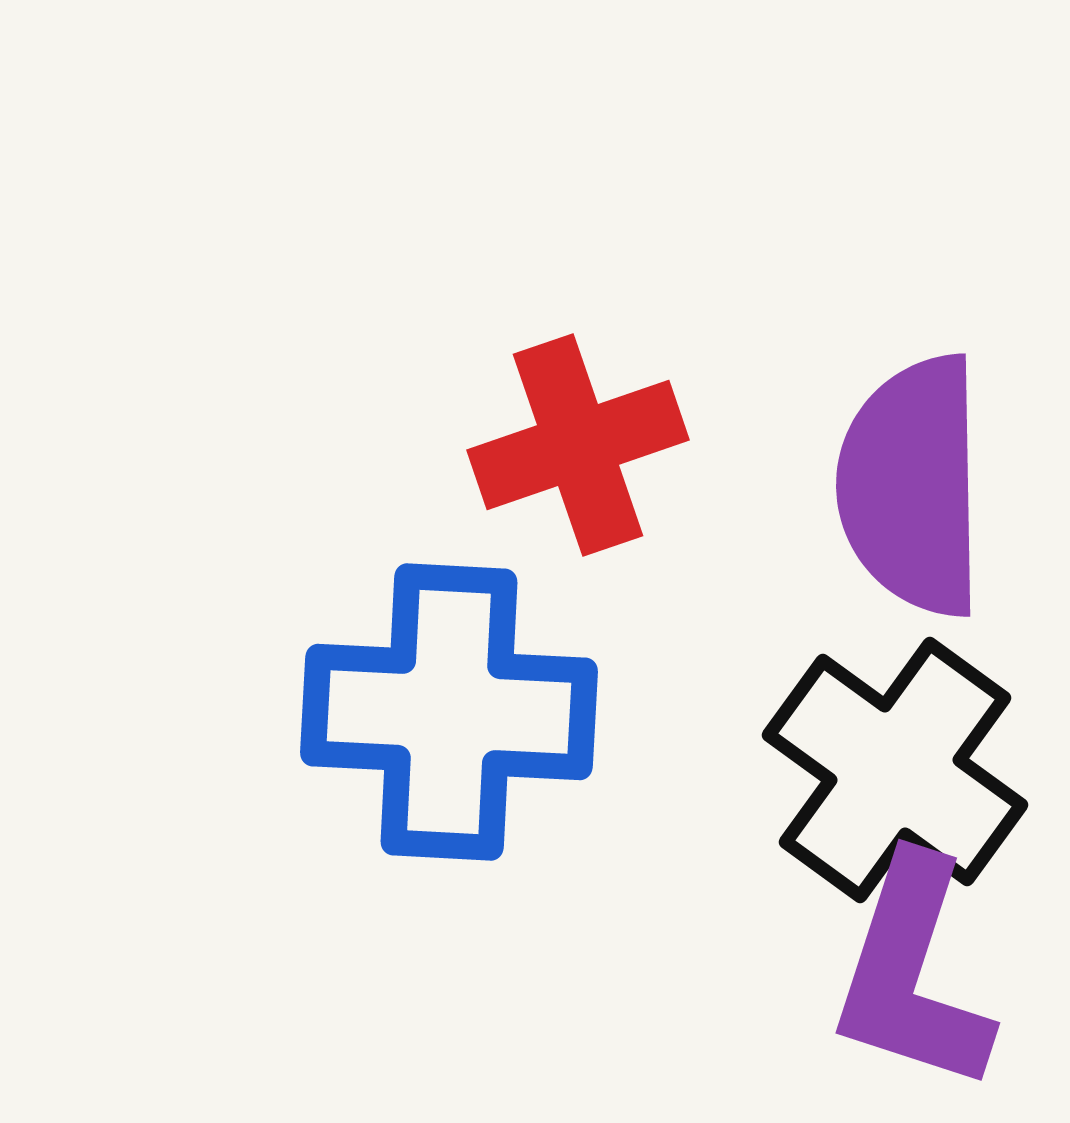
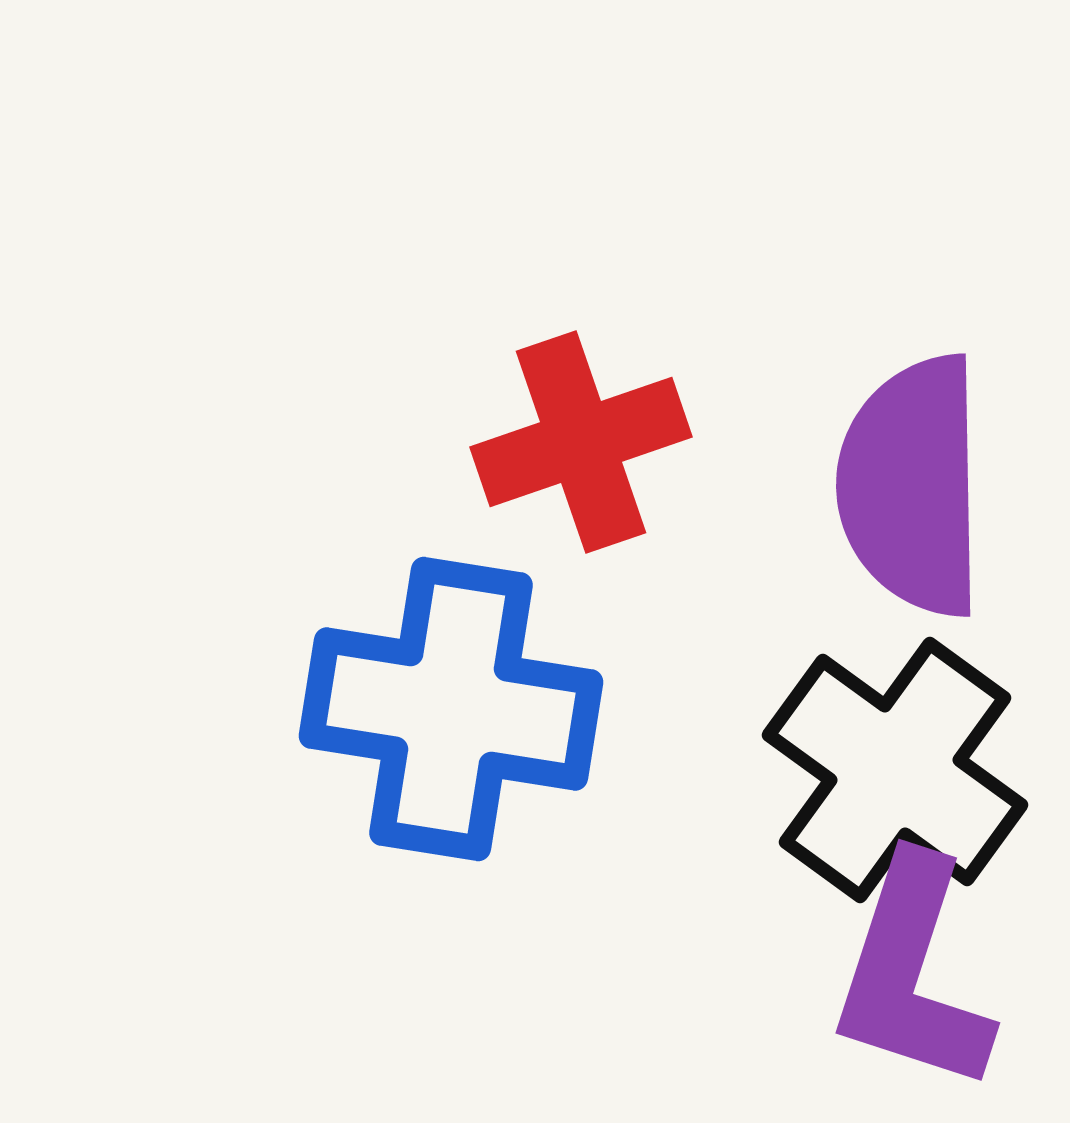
red cross: moved 3 px right, 3 px up
blue cross: moved 2 px right, 3 px up; rotated 6 degrees clockwise
